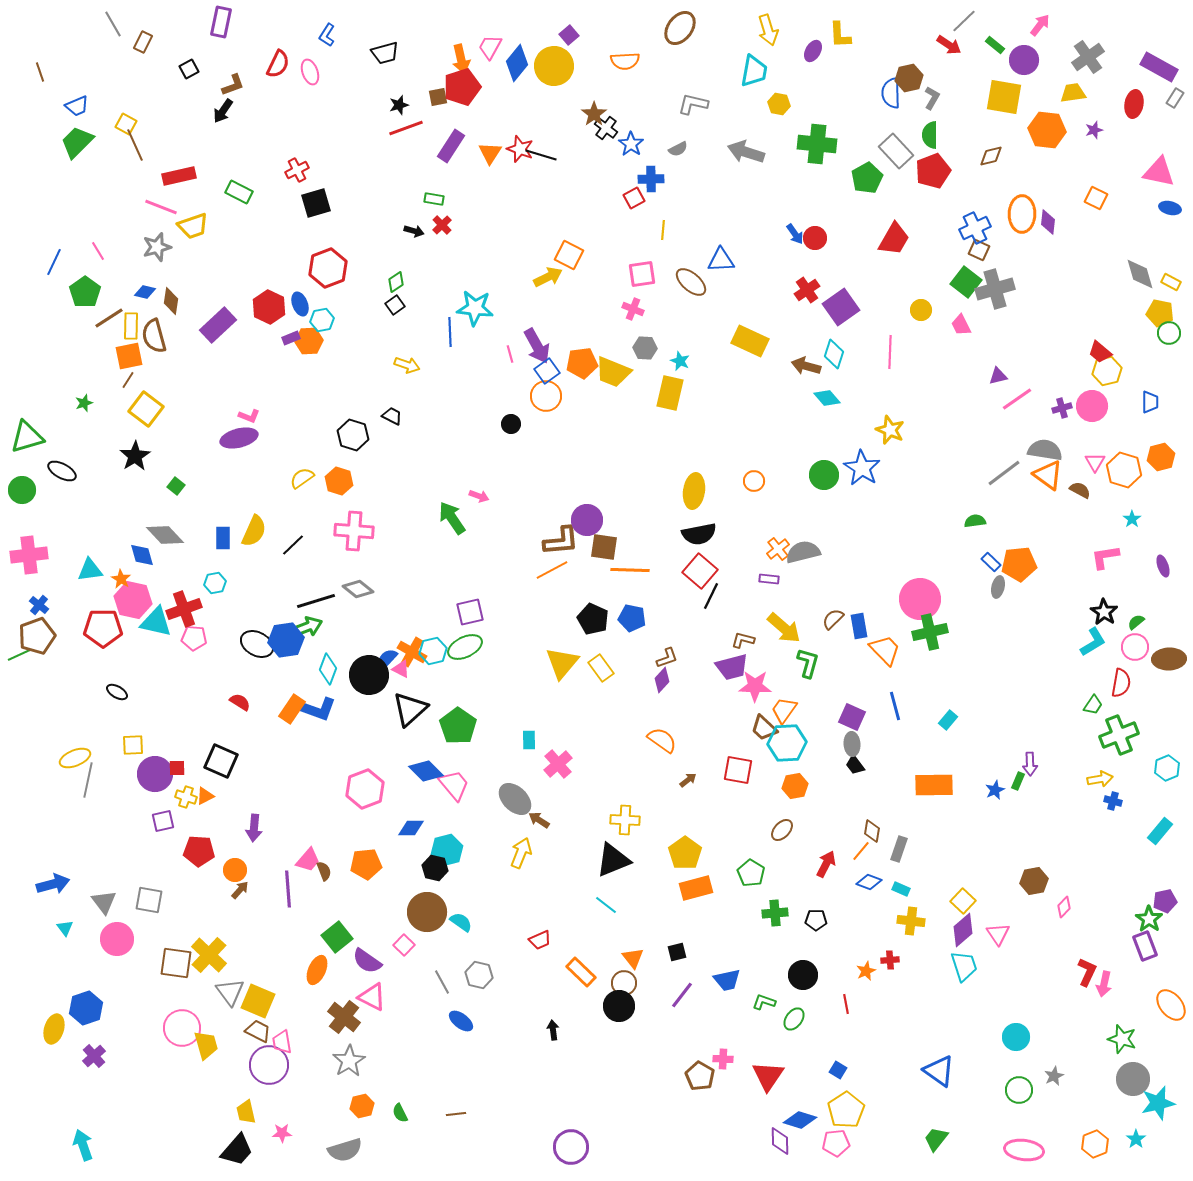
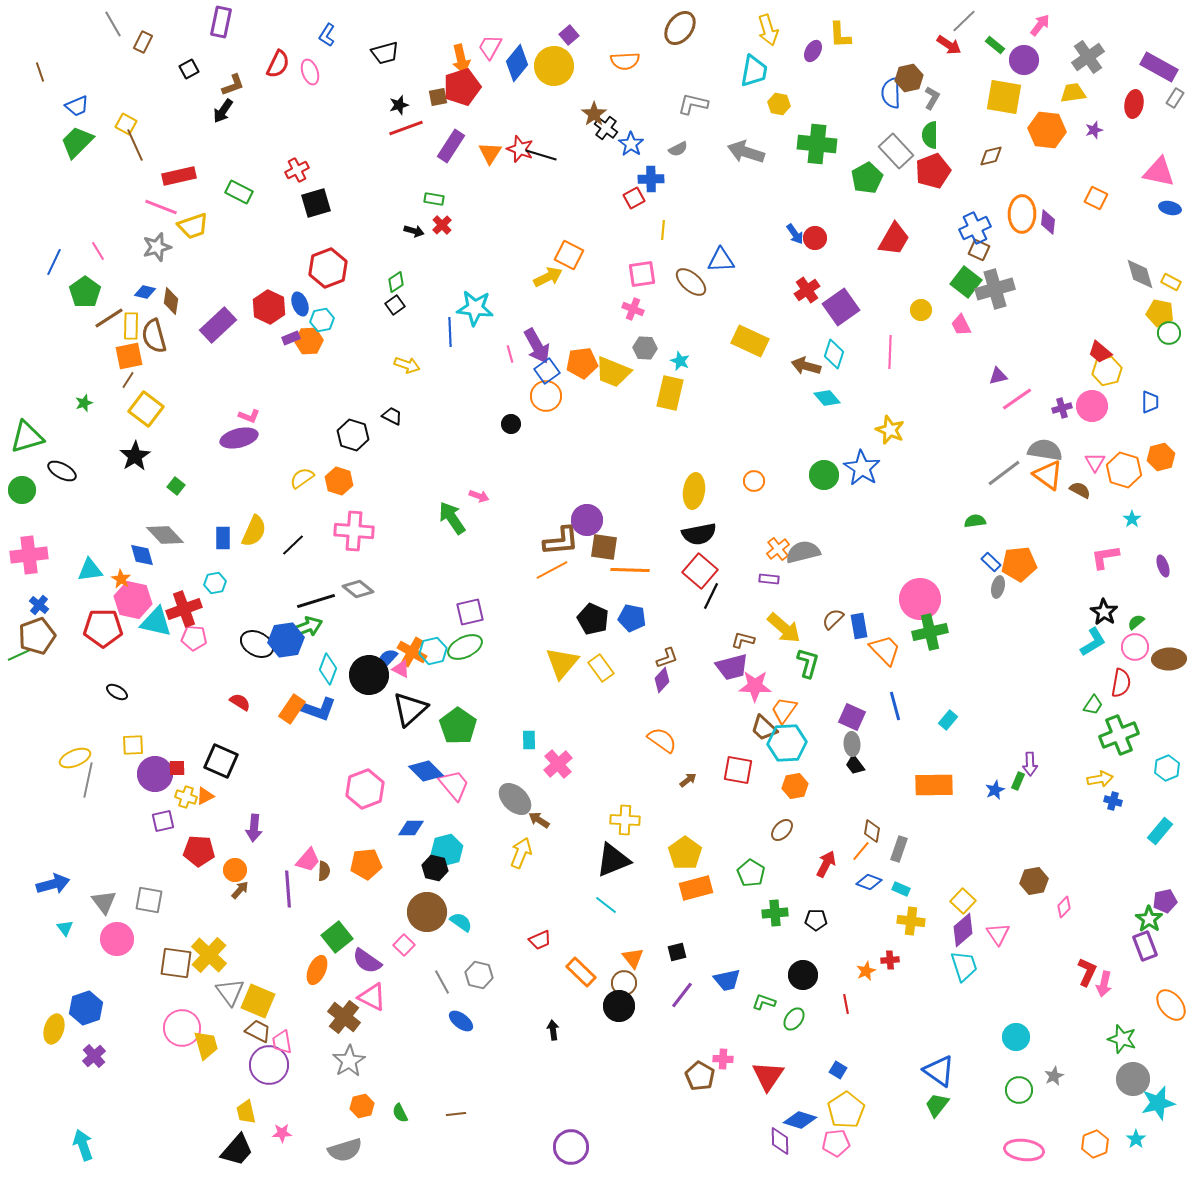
brown semicircle at (324, 871): rotated 24 degrees clockwise
green trapezoid at (936, 1139): moved 1 px right, 34 px up
